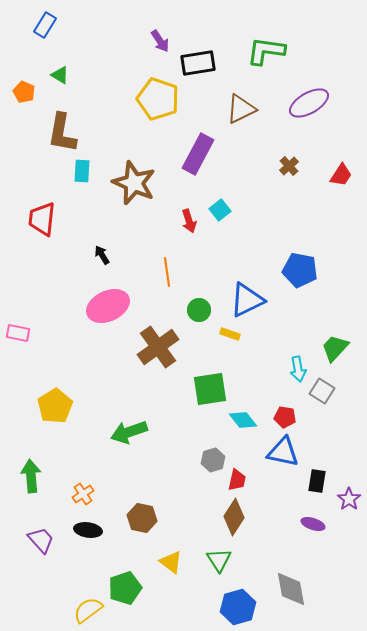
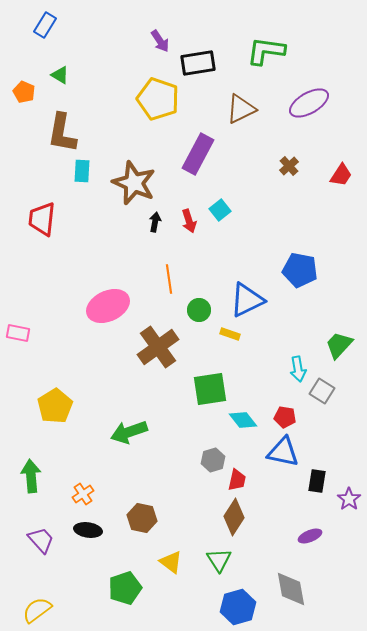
black arrow at (102, 255): moved 53 px right, 33 px up; rotated 42 degrees clockwise
orange line at (167, 272): moved 2 px right, 7 px down
green trapezoid at (335, 348): moved 4 px right, 3 px up
purple ellipse at (313, 524): moved 3 px left, 12 px down; rotated 40 degrees counterclockwise
yellow semicircle at (88, 610): moved 51 px left
